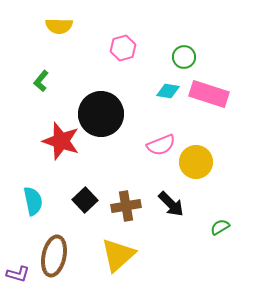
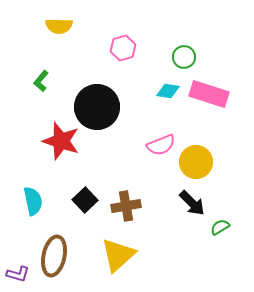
black circle: moved 4 px left, 7 px up
black arrow: moved 21 px right, 1 px up
